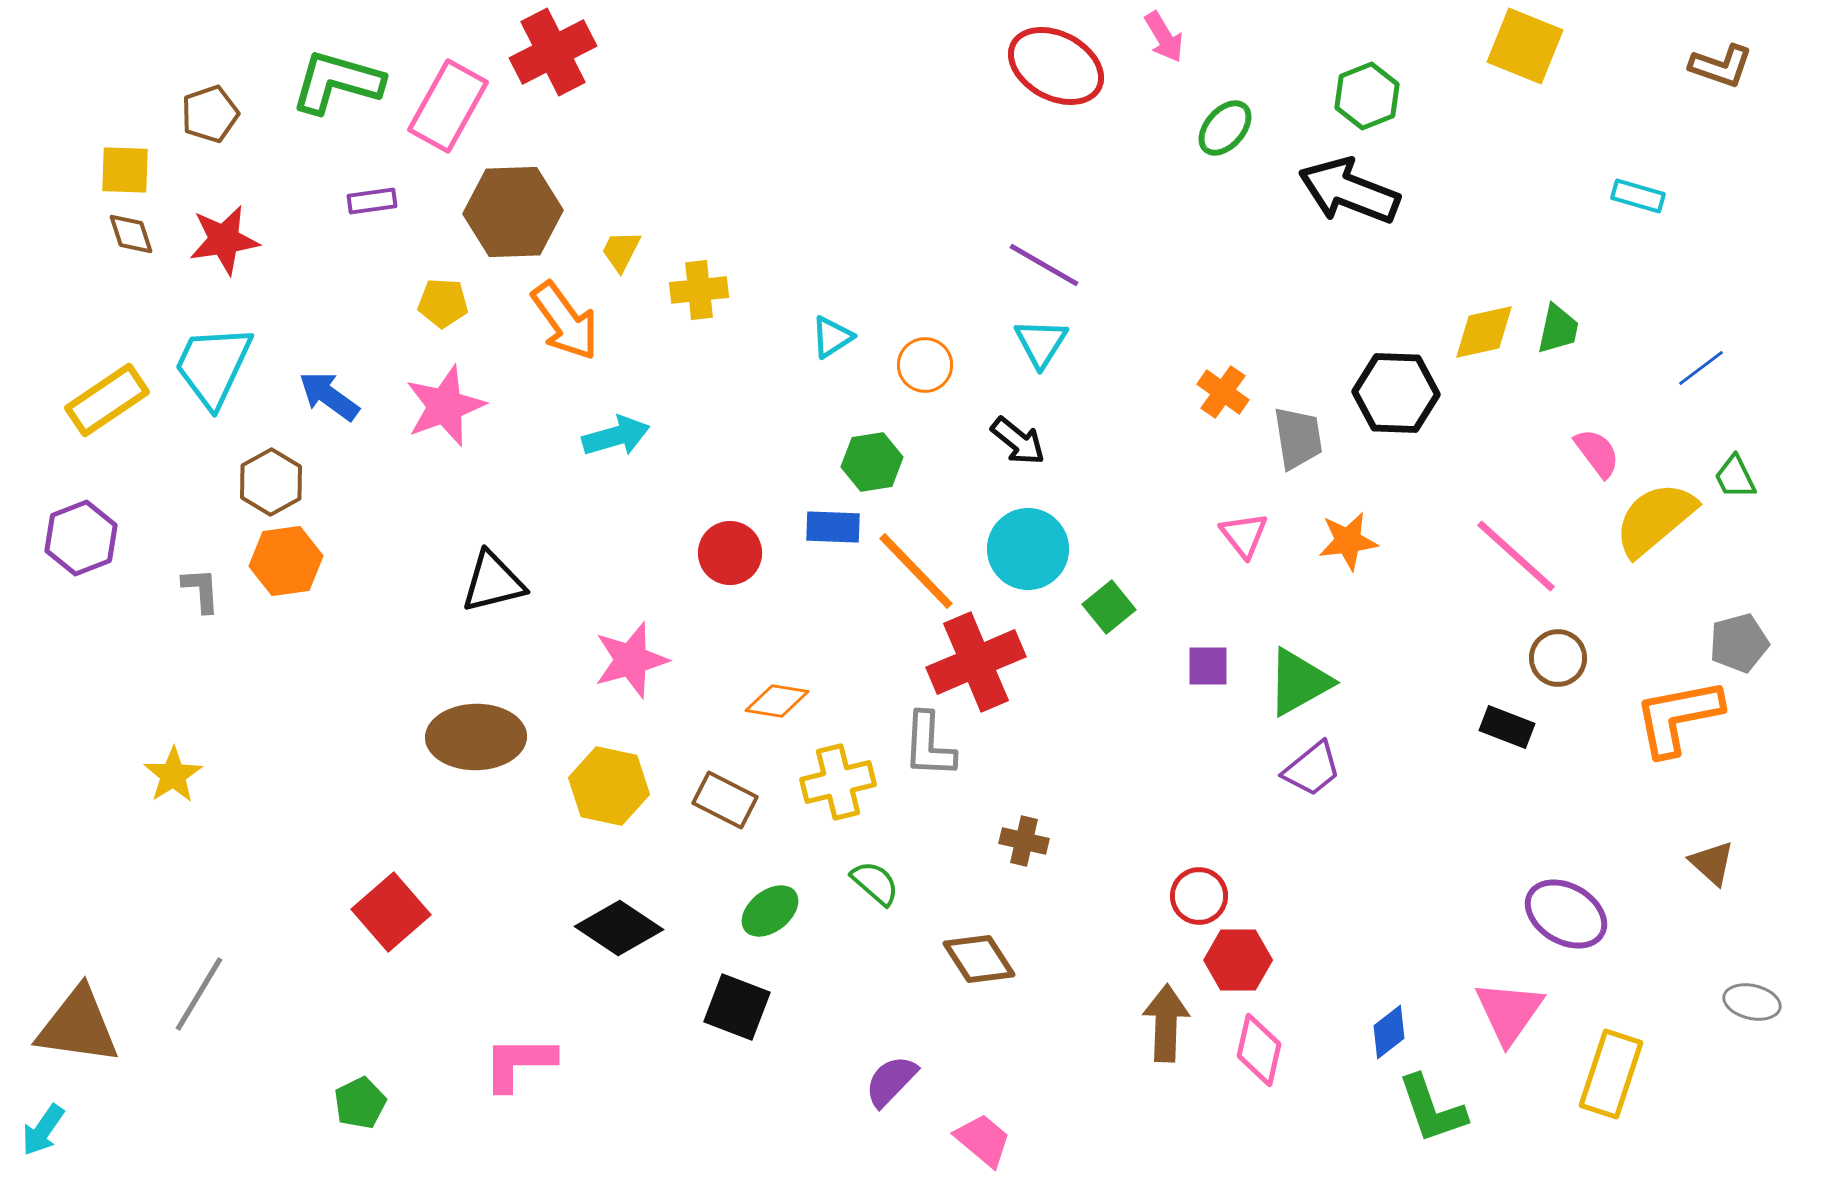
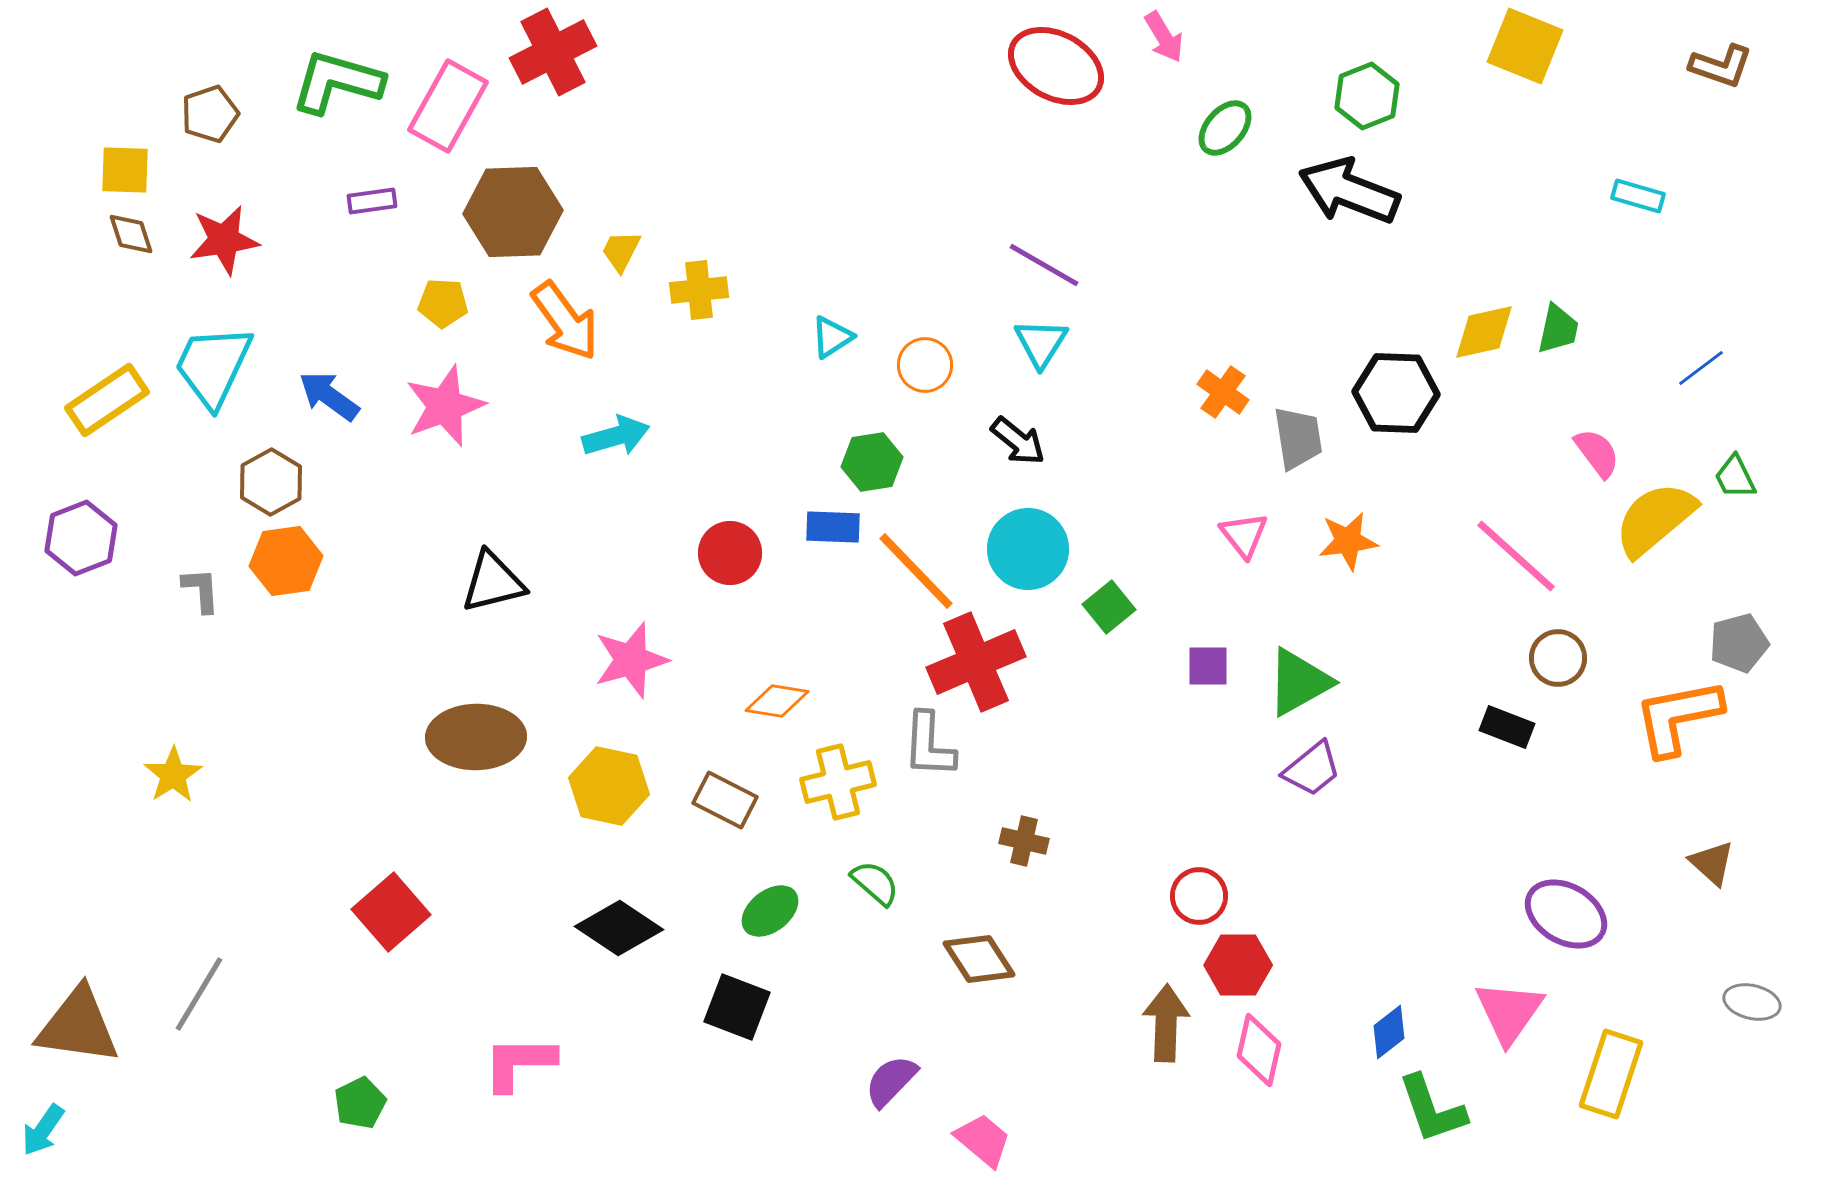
red hexagon at (1238, 960): moved 5 px down
